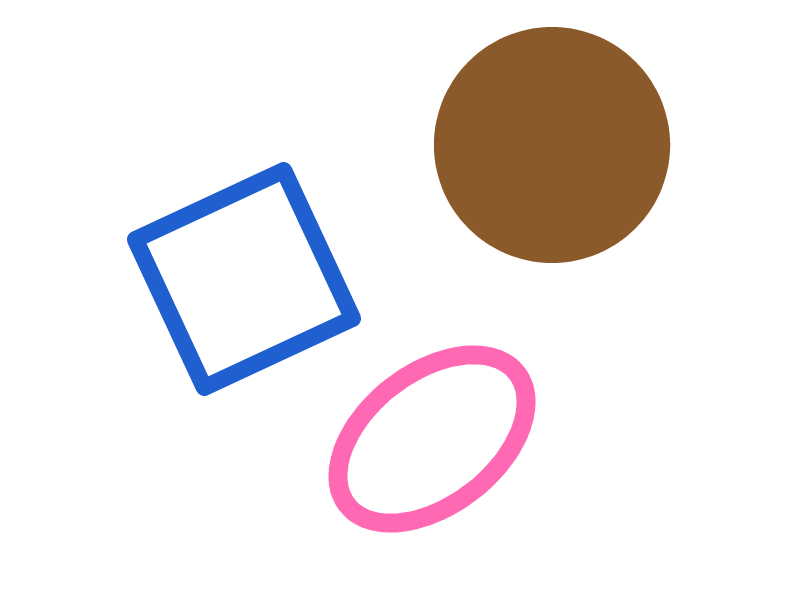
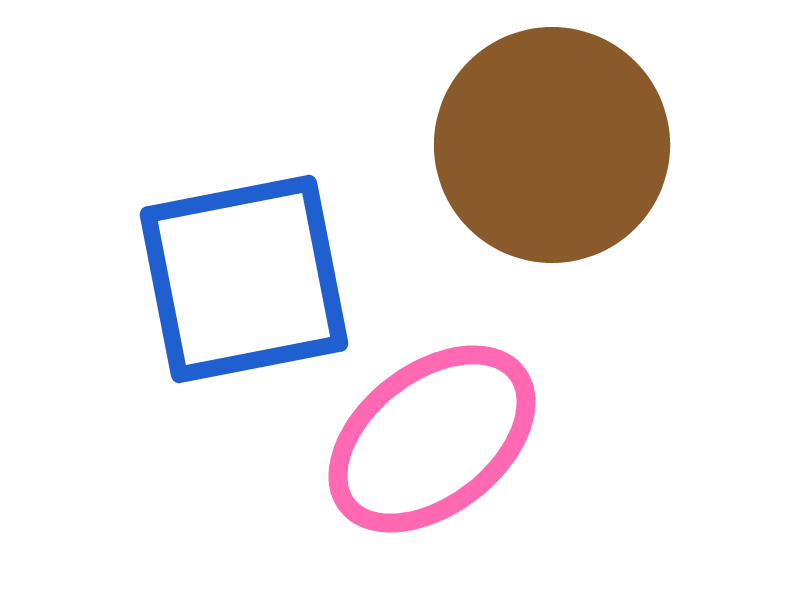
blue square: rotated 14 degrees clockwise
